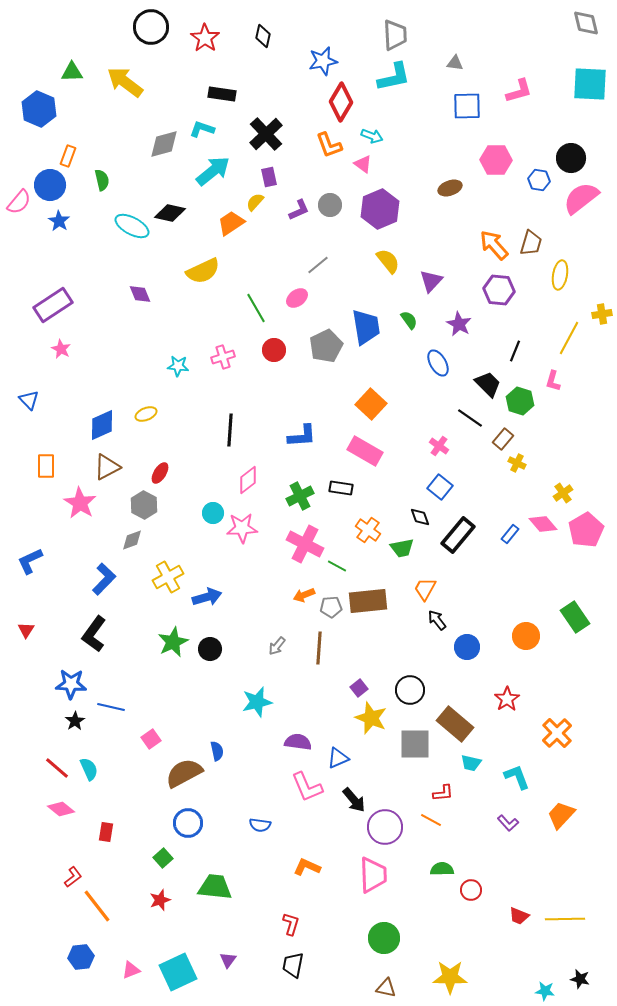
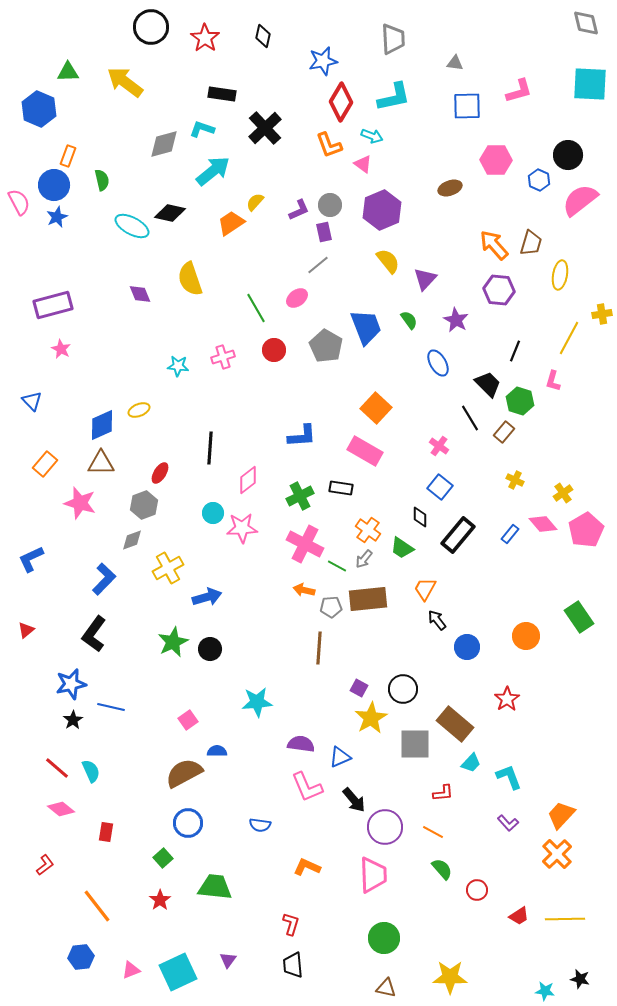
gray trapezoid at (395, 35): moved 2 px left, 4 px down
green triangle at (72, 72): moved 4 px left
cyan L-shape at (394, 77): moved 20 px down
black cross at (266, 134): moved 1 px left, 6 px up
black circle at (571, 158): moved 3 px left, 3 px up
purple rectangle at (269, 177): moved 55 px right, 55 px down
blue hexagon at (539, 180): rotated 15 degrees clockwise
blue circle at (50, 185): moved 4 px right
pink semicircle at (581, 198): moved 1 px left, 2 px down
pink semicircle at (19, 202): rotated 68 degrees counterclockwise
purple hexagon at (380, 209): moved 2 px right, 1 px down
blue star at (59, 221): moved 2 px left, 4 px up; rotated 15 degrees clockwise
yellow semicircle at (203, 271): moved 13 px left, 8 px down; rotated 96 degrees clockwise
purple triangle at (431, 281): moved 6 px left, 2 px up
purple rectangle at (53, 305): rotated 18 degrees clockwise
purple star at (459, 324): moved 3 px left, 4 px up
blue trapezoid at (366, 327): rotated 12 degrees counterclockwise
gray pentagon at (326, 346): rotated 16 degrees counterclockwise
blue triangle at (29, 400): moved 3 px right, 1 px down
orange square at (371, 404): moved 5 px right, 4 px down
yellow ellipse at (146, 414): moved 7 px left, 4 px up
black line at (470, 418): rotated 24 degrees clockwise
black line at (230, 430): moved 20 px left, 18 px down
brown rectangle at (503, 439): moved 1 px right, 7 px up
yellow cross at (517, 463): moved 2 px left, 17 px down
orange rectangle at (46, 466): moved 1 px left, 2 px up; rotated 40 degrees clockwise
brown triangle at (107, 467): moved 6 px left, 4 px up; rotated 28 degrees clockwise
pink star at (80, 503): rotated 16 degrees counterclockwise
gray hexagon at (144, 505): rotated 12 degrees clockwise
black diamond at (420, 517): rotated 20 degrees clockwise
green trapezoid at (402, 548): rotated 45 degrees clockwise
blue L-shape at (30, 561): moved 1 px right, 2 px up
yellow cross at (168, 577): moved 9 px up
orange arrow at (304, 595): moved 5 px up; rotated 35 degrees clockwise
brown rectangle at (368, 601): moved 2 px up
green rectangle at (575, 617): moved 4 px right
red triangle at (26, 630): rotated 18 degrees clockwise
gray arrow at (277, 646): moved 87 px right, 87 px up
blue star at (71, 684): rotated 16 degrees counterclockwise
purple square at (359, 688): rotated 24 degrees counterclockwise
black circle at (410, 690): moved 7 px left, 1 px up
cyan star at (257, 702): rotated 8 degrees clockwise
yellow star at (371, 718): rotated 20 degrees clockwise
black star at (75, 721): moved 2 px left, 1 px up
orange cross at (557, 733): moved 121 px down
pink square at (151, 739): moved 37 px right, 19 px up
purple semicircle at (298, 742): moved 3 px right, 2 px down
blue semicircle at (217, 751): rotated 78 degrees counterclockwise
blue triangle at (338, 758): moved 2 px right, 1 px up
cyan trapezoid at (471, 763): rotated 60 degrees counterclockwise
cyan semicircle at (89, 769): moved 2 px right, 2 px down
cyan L-shape at (517, 777): moved 8 px left
orange line at (431, 820): moved 2 px right, 12 px down
green semicircle at (442, 869): rotated 50 degrees clockwise
red L-shape at (73, 877): moved 28 px left, 12 px up
red circle at (471, 890): moved 6 px right
red star at (160, 900): rotated 15 degrees counterclockwise
red trapezoid at (519, 916): rotated 55 degrees counterclockwise
black trapezoid at (293, 965): rotated 16 degrees counterclockwise
